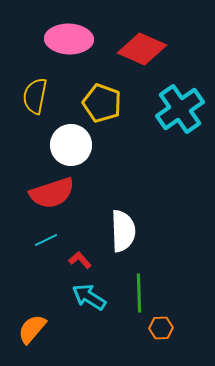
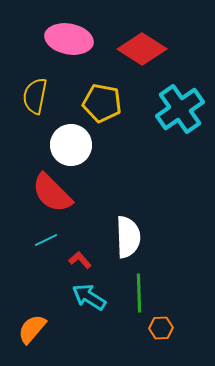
pink ellipse: rotated 9 degrees clockwise
red diamond: rotated 9 degrees clockwise
yellow pentagon: rotated 9 degrees counterclockwise
red semicircle: rotated 63 degrees clockwise
white semicircle: moved 5 px right, 6 px down
